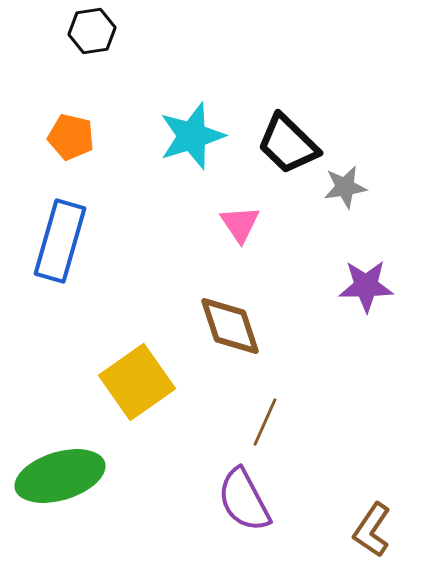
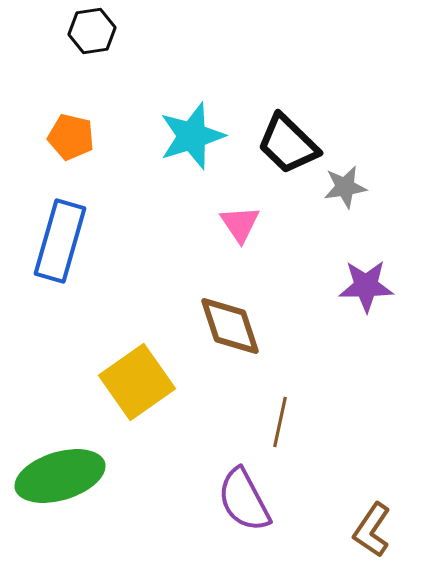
brown line: moved 15 px right; rotated 12 degrees counterclockwise
